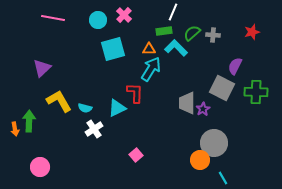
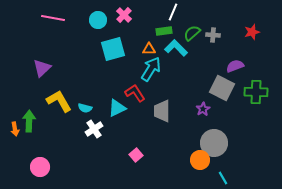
purple semicircle: rotated 42 degrees clockwise
red L-shape: rotated 35 degrees counterclockwise
gray trapezoid: moved 25 px left, 8 px down
